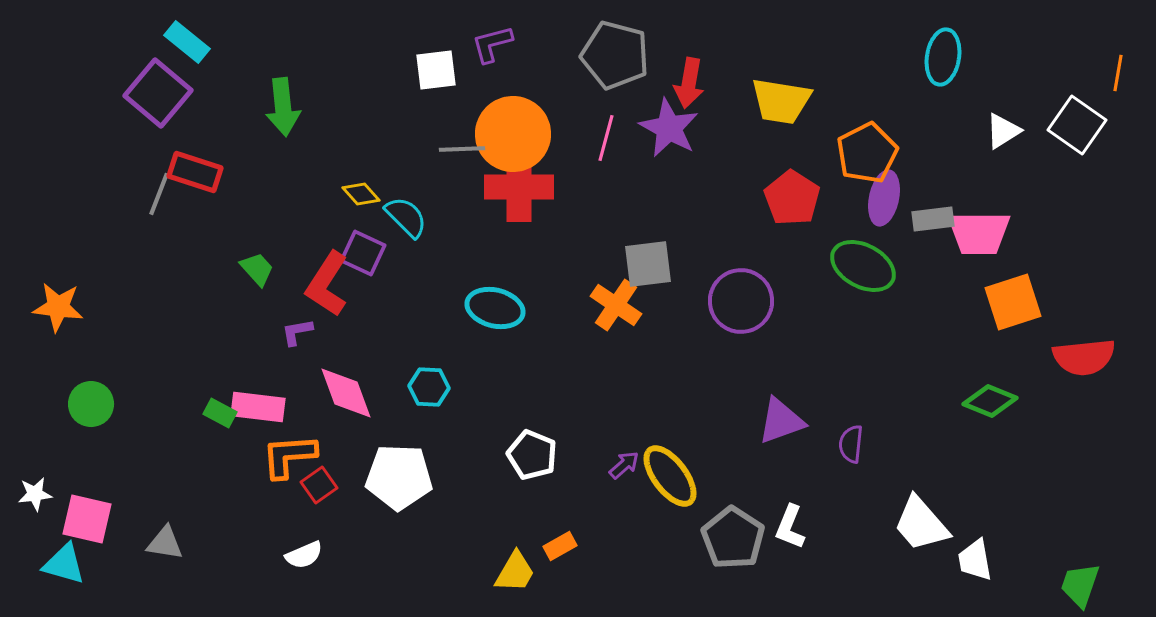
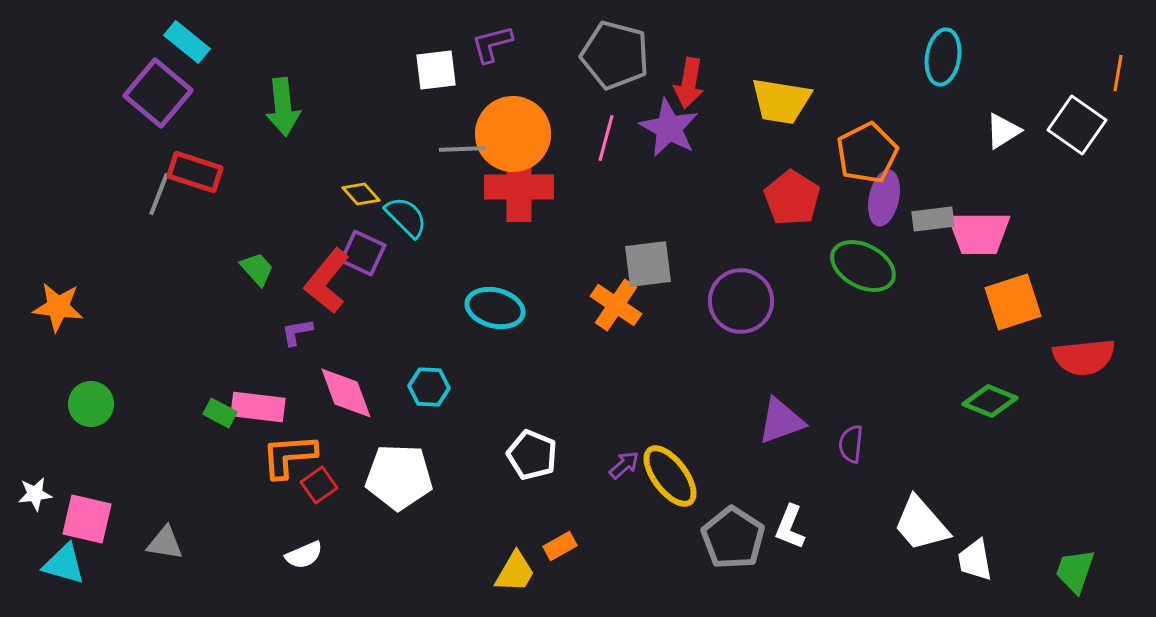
red L-shape at (327, 284): moved 3 px up; rotated 6 degrees clockwise
green trapezoid at (1080, 585): moved 5 px left, 14 px up
